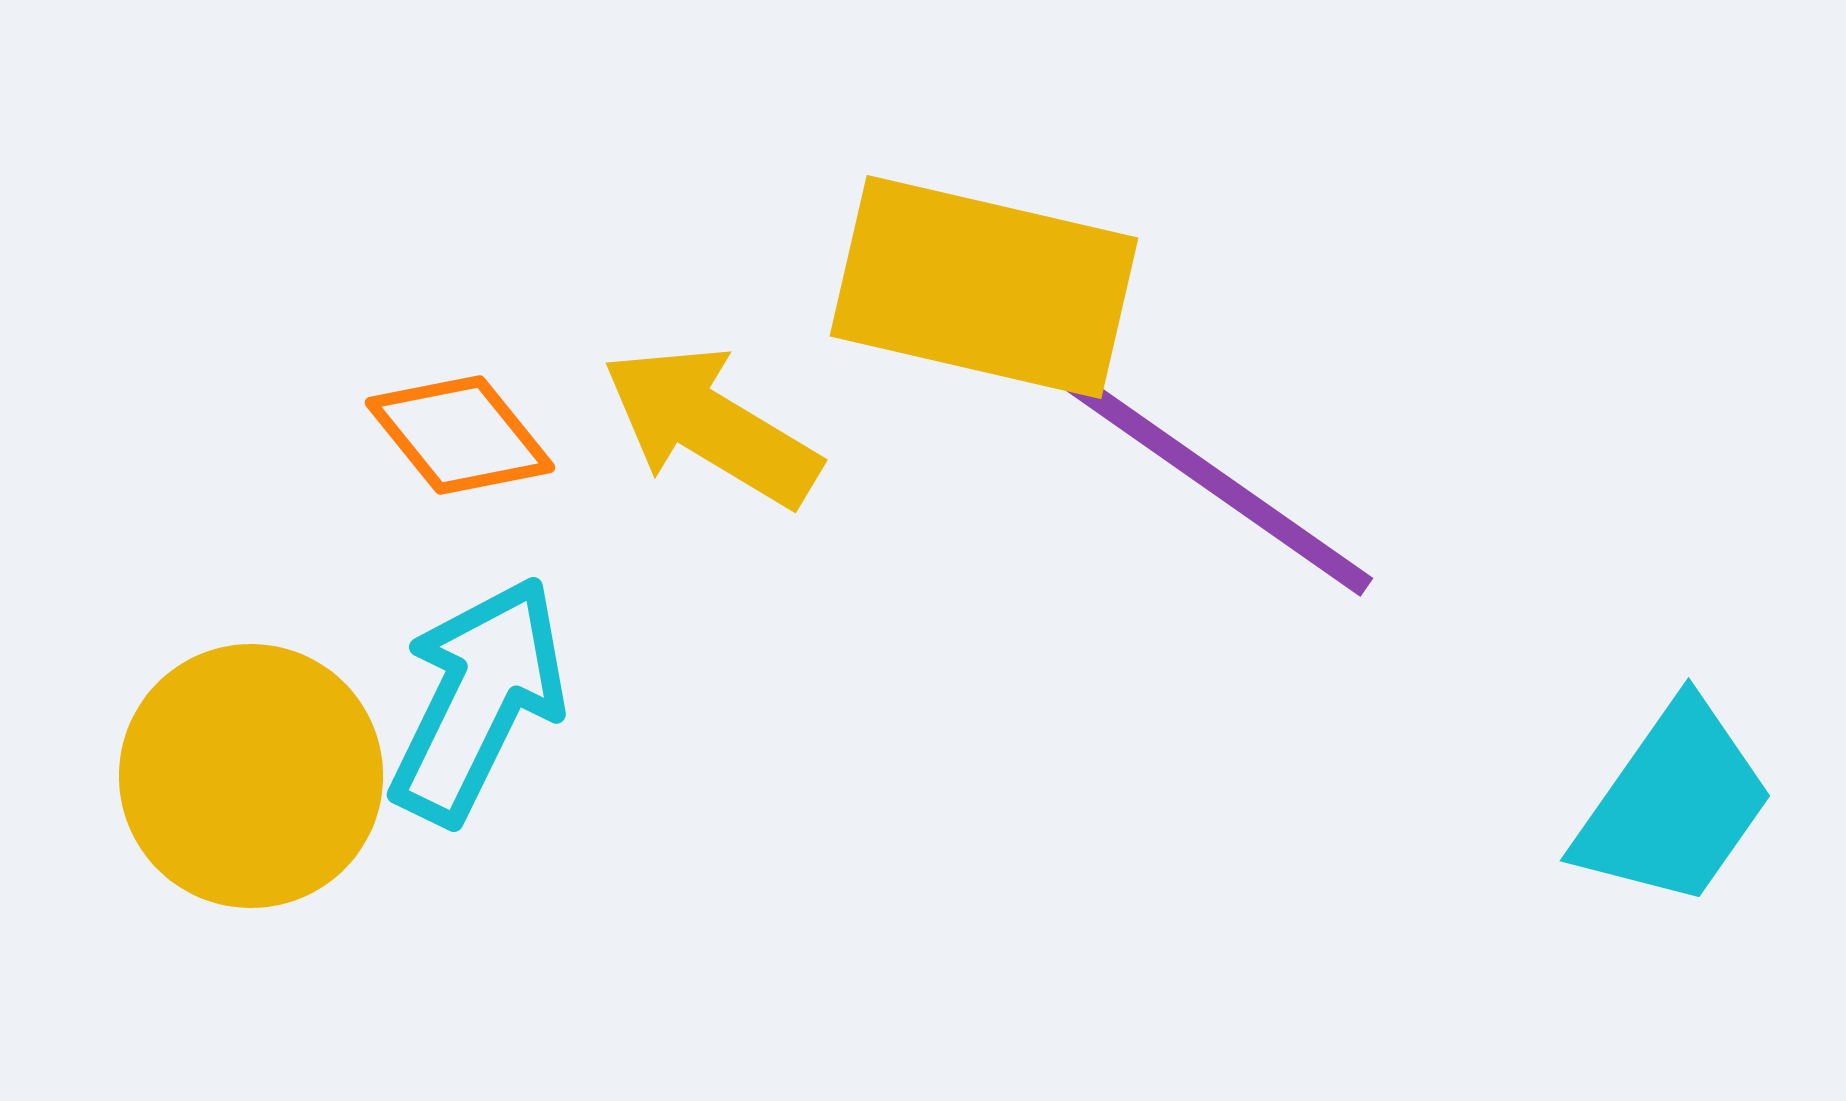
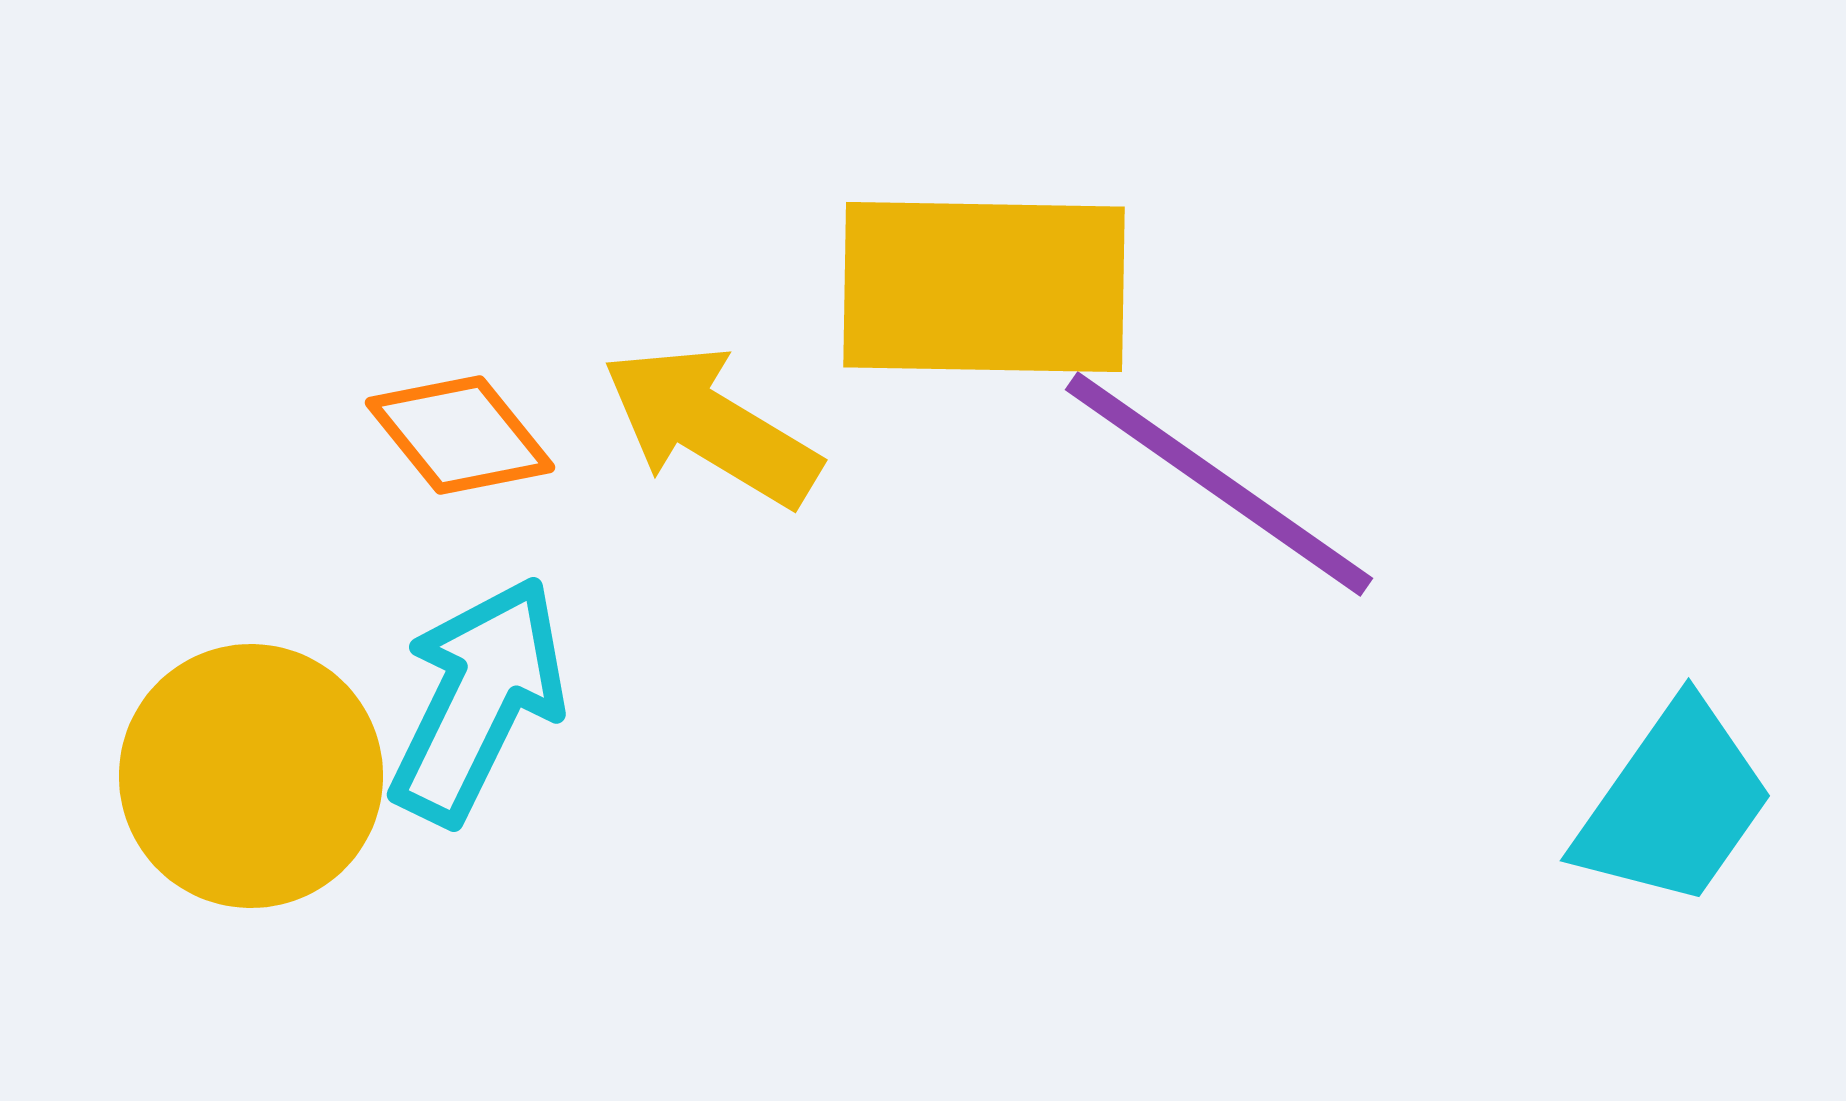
yellow rectangle: rotated 12 degrees counterclockwise
